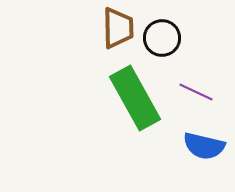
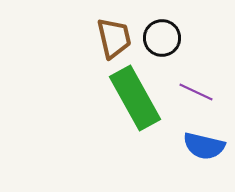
brown trapezoid: moved 4 px left, 10 px down; rotated 12 degrees counterclockwise
